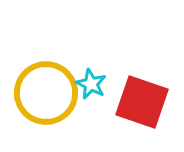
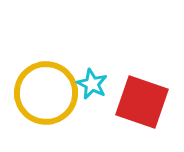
cyan star: moved 1 px right
